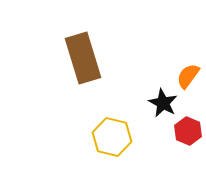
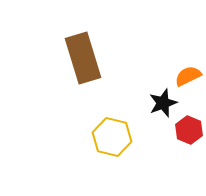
orange semicircle: rotated 28 degrees clockwise
black star: rotated 24 degrees clockwise
red hexagon: moved 1 px right, 1 px up
